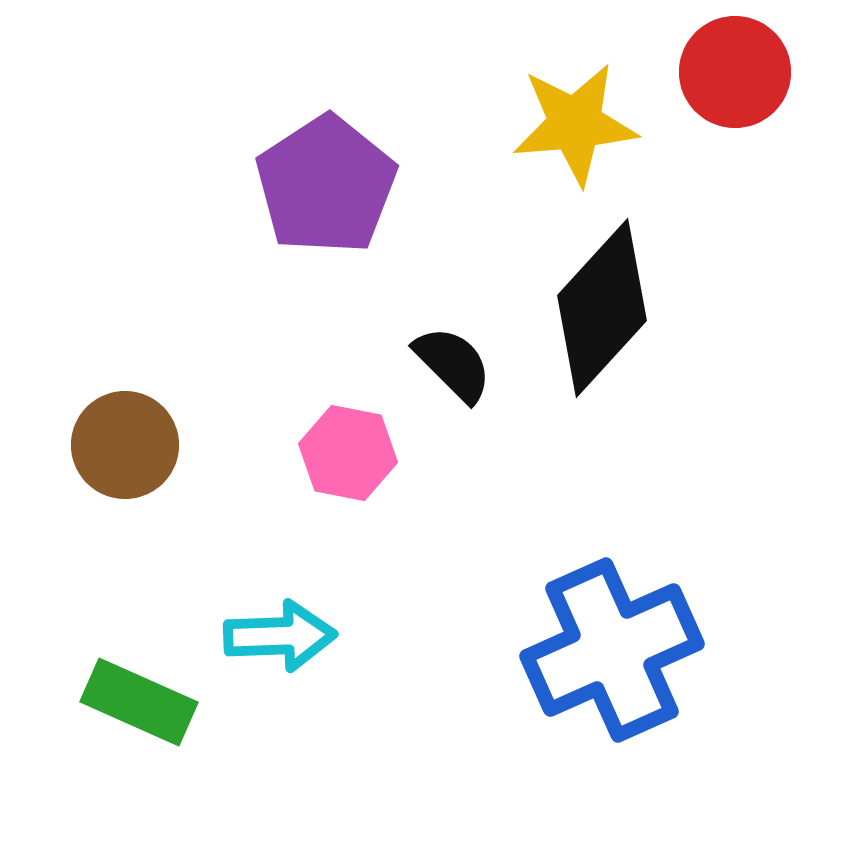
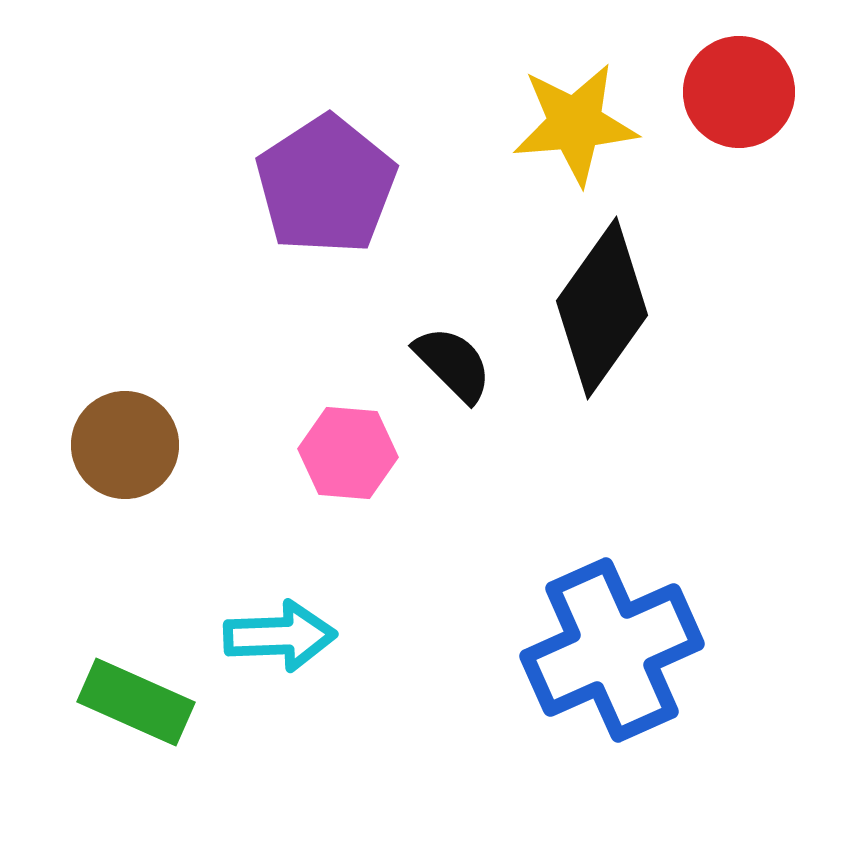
red circle: moved 4 px right, 20 px down
black diamond: rotated 7 degrees counterclockwise
pink hexagon: rotated 6 degrees counterclockwise
green rectangle: moved 3 px left
